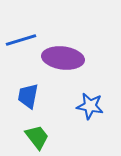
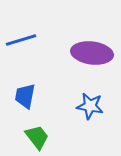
purple ellipse: moved 29 px right, 5 px up
blue trapezoid: moved 3 px left
